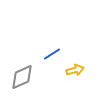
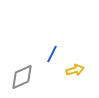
blue line: rotated 30 degrees counterclockwise
